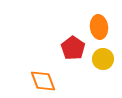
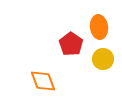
red pentagon: moved 2 px left, 4 px up
